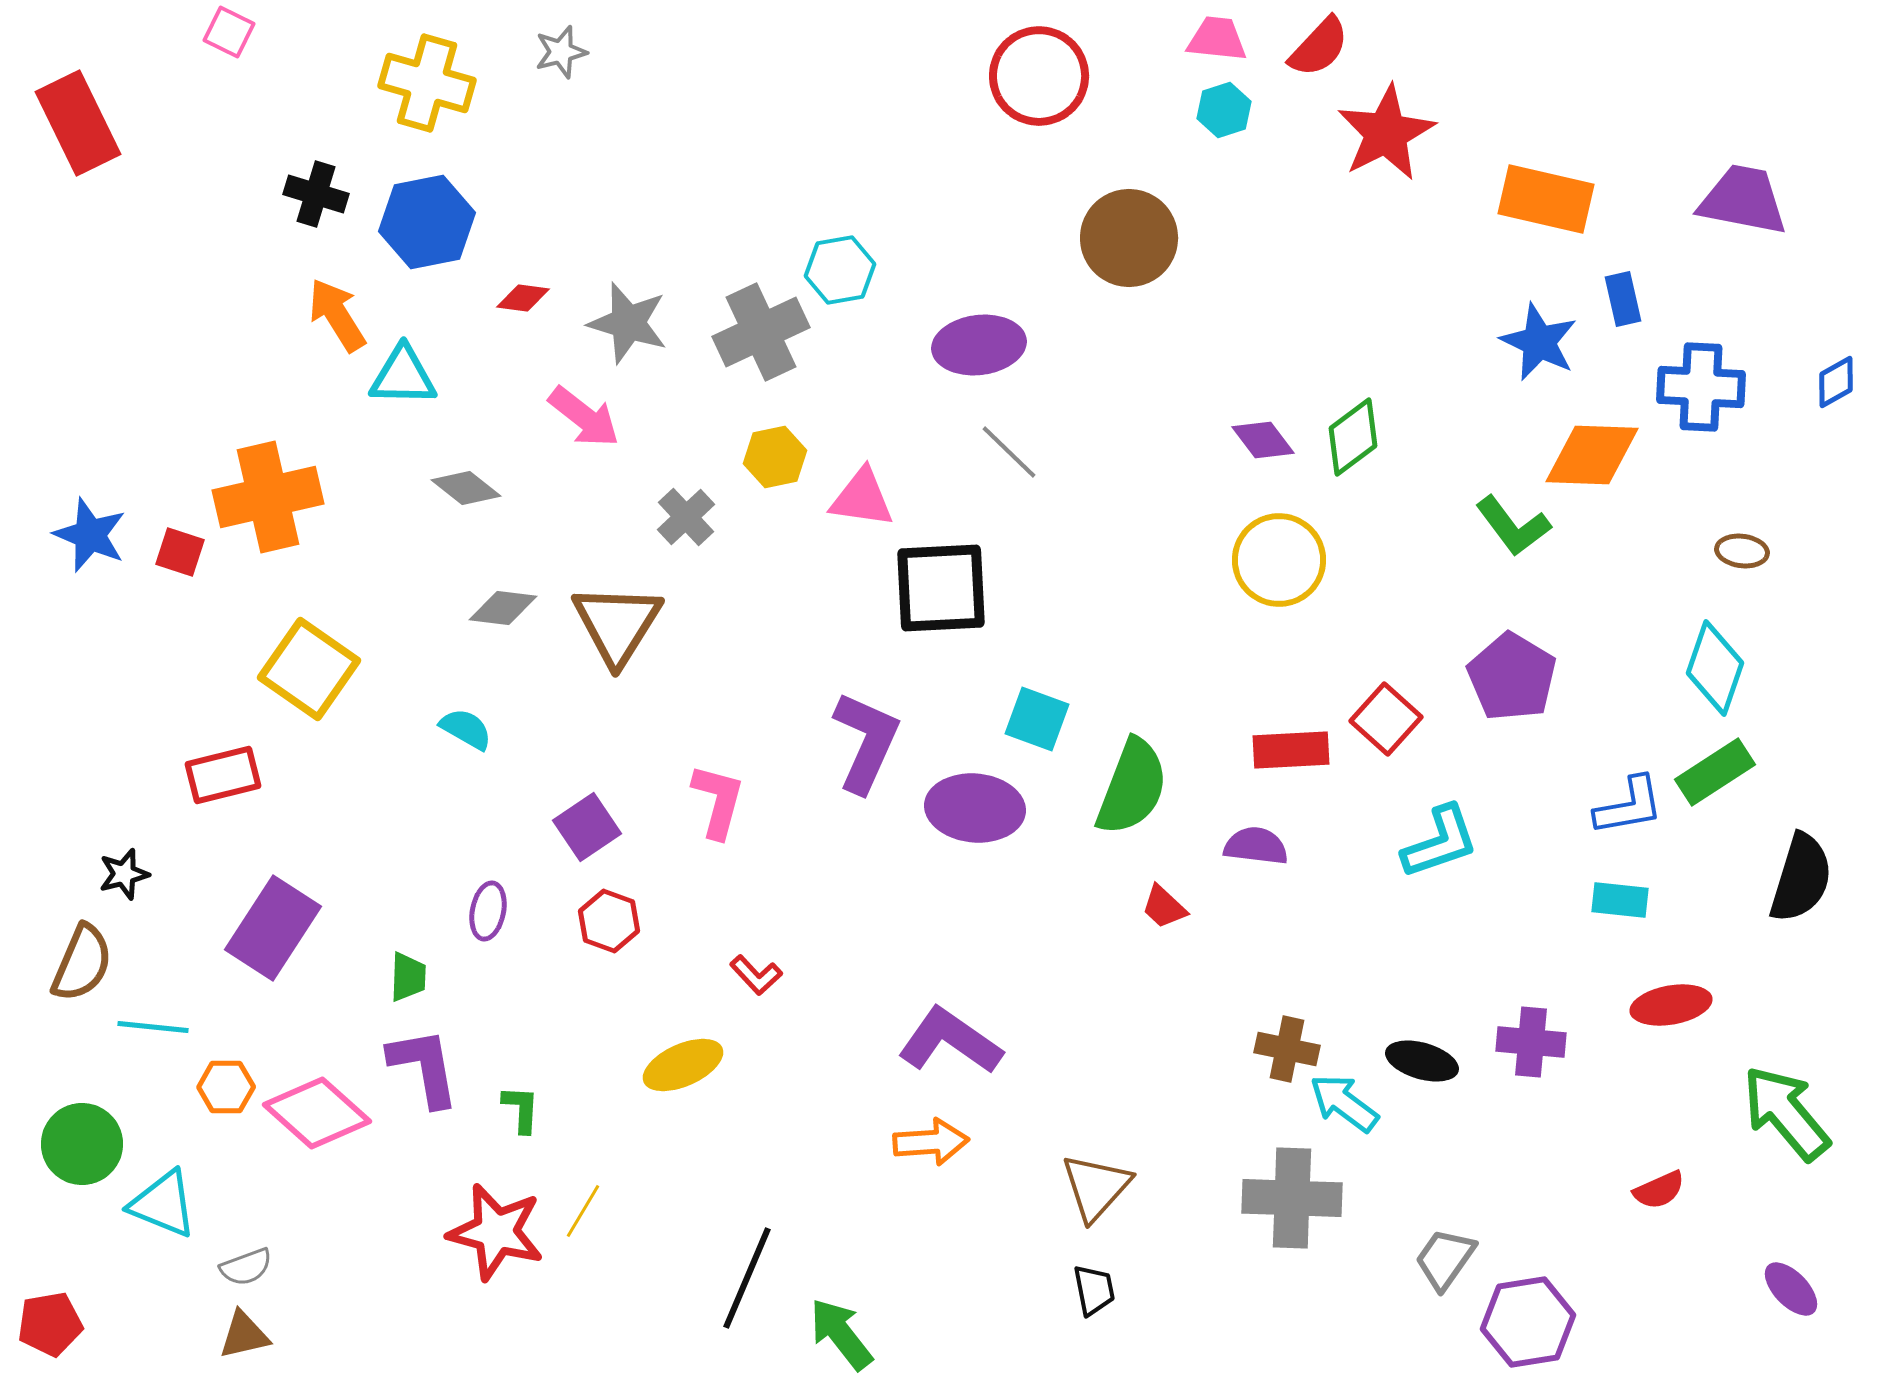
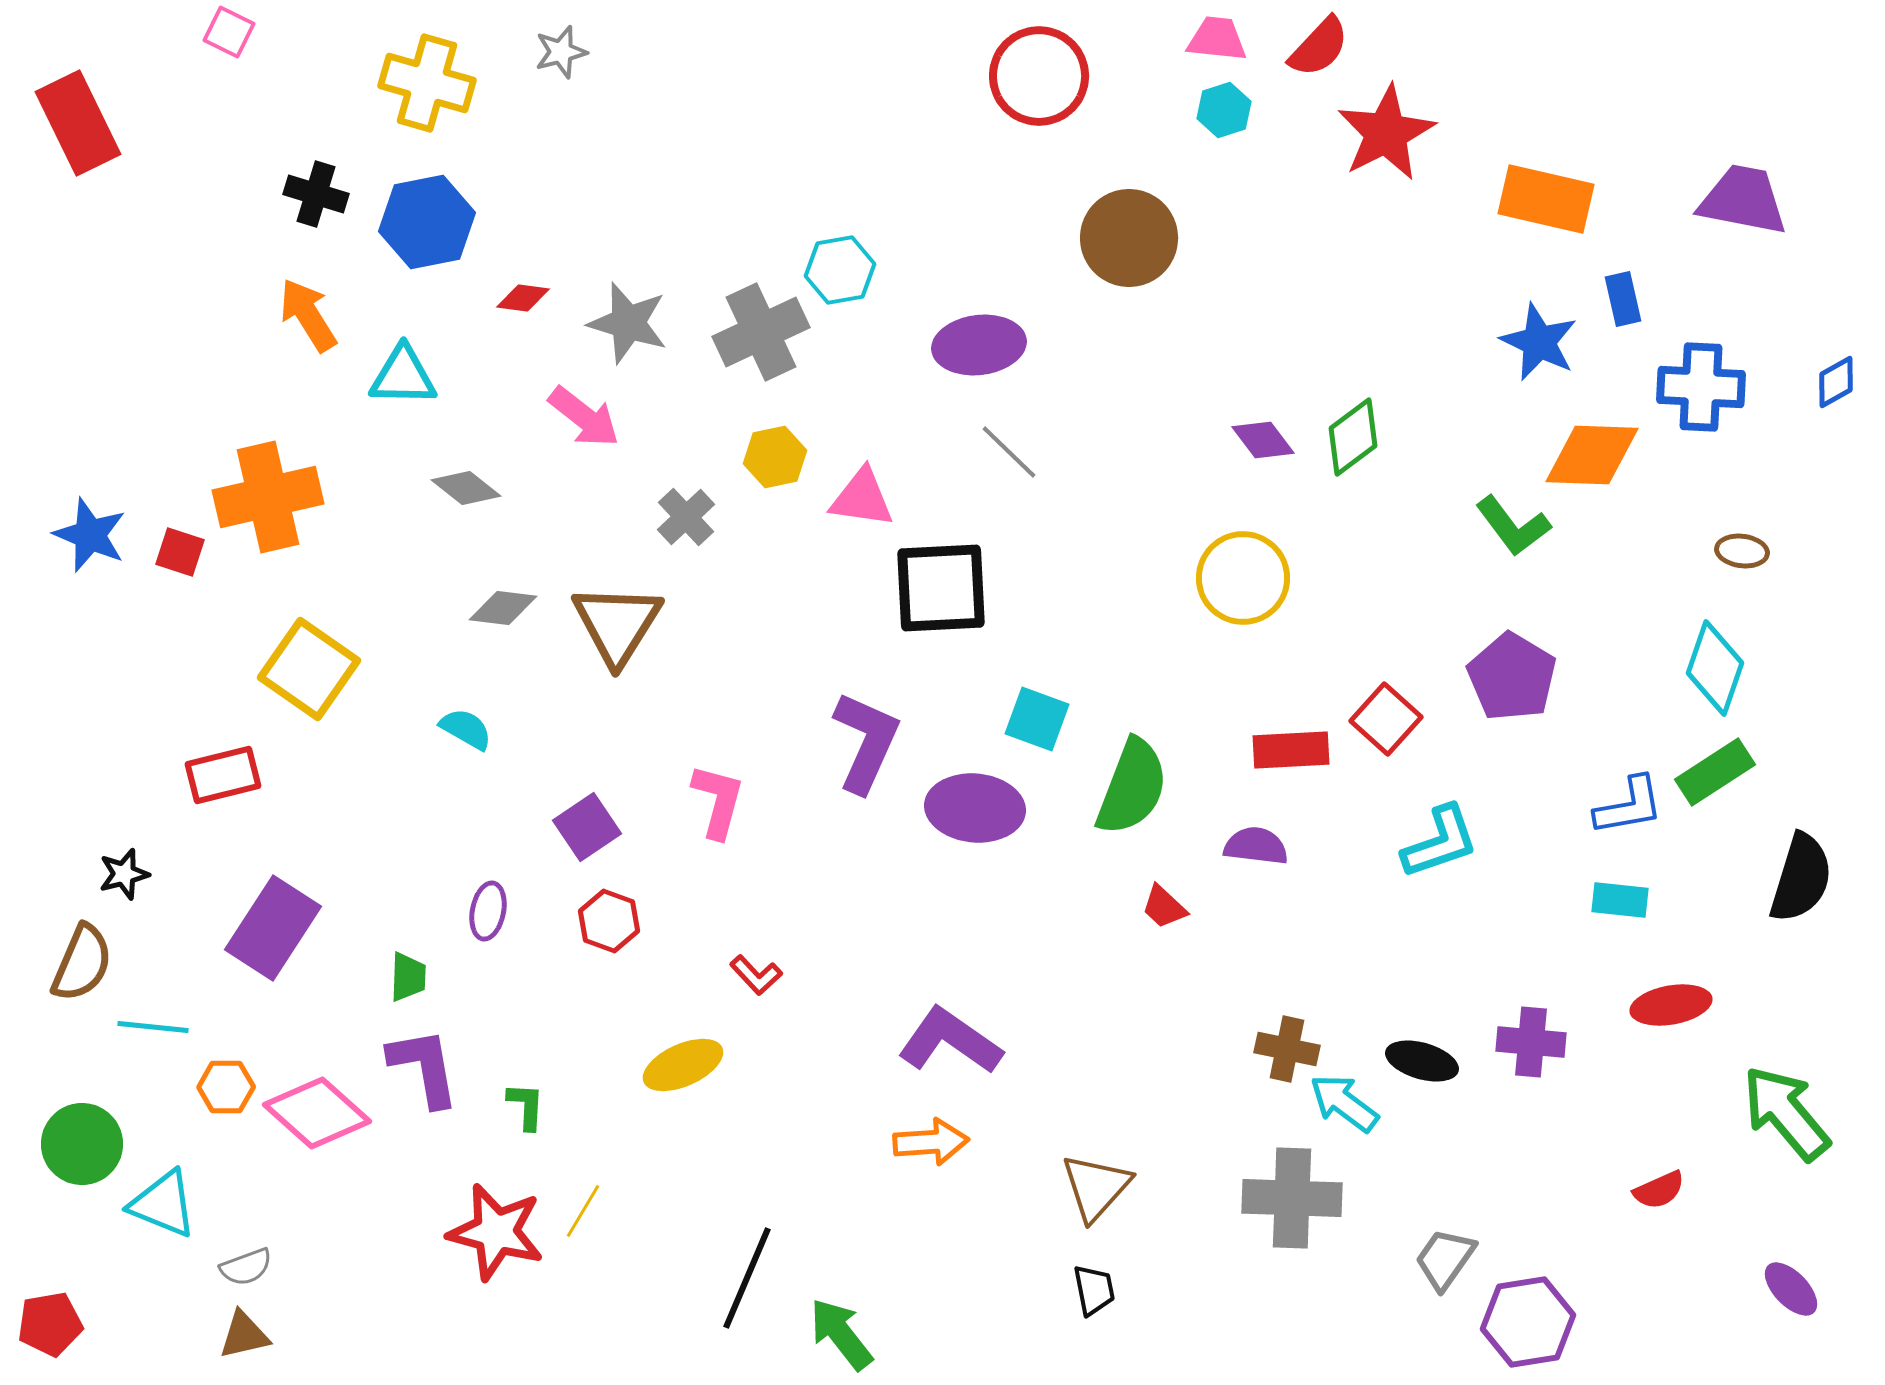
orange arrow at (337, 315): moved 29 px left
yellow circle at (1279, 560): moved 36 px left, 18 px down
green L-shape at (521, 1109): moved 5 px right, 3 px up
